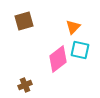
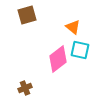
brown square: moved 3 px right, 6 px up
orange triangle: rotated 35 degrees counterclockwise
brown cross: moved 3 px down
